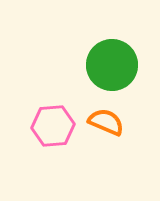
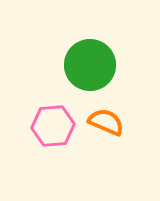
green circle: moved 22 px left
